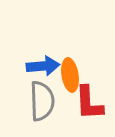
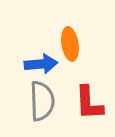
blue arrow: moved 2 px left, 2 px up
orange ellipse: moved 31 px up
